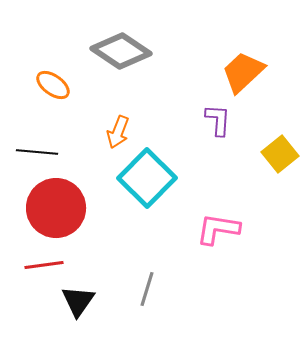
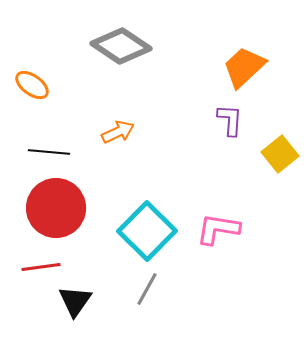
gray diamond: moved 5 px up
orange trapezoid: moved 1 px right, 5 px up
orange ellipse: moved 21 px left
purple L-shape: moved 12 px right
orange arrow: rotated 136 degrees counterclockwise
black line: moved 12 px right
cyan square: moved 53 px down
red line: moved 3 px left, 2 px down
gray line: rotated 12 degrees clockwise
black triangle: moved 3 px left
